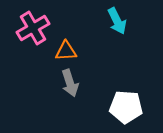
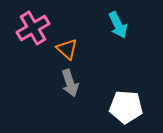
cyan arrow: moved 1 px right, 4 px down
orange triangle: moved 1 px right, 2 px up; rotated 45 degrees clockwise
